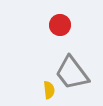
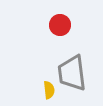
gray trapezoid: rotated 30 degrees clockwise
